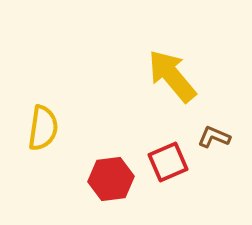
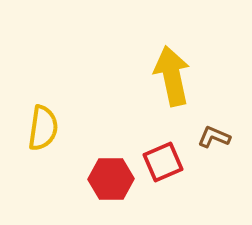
yellow arrow: rotated 28 degrees clockwise
red square: moved 5 px left
red hexagon: rotated 6 degrees clockwise
